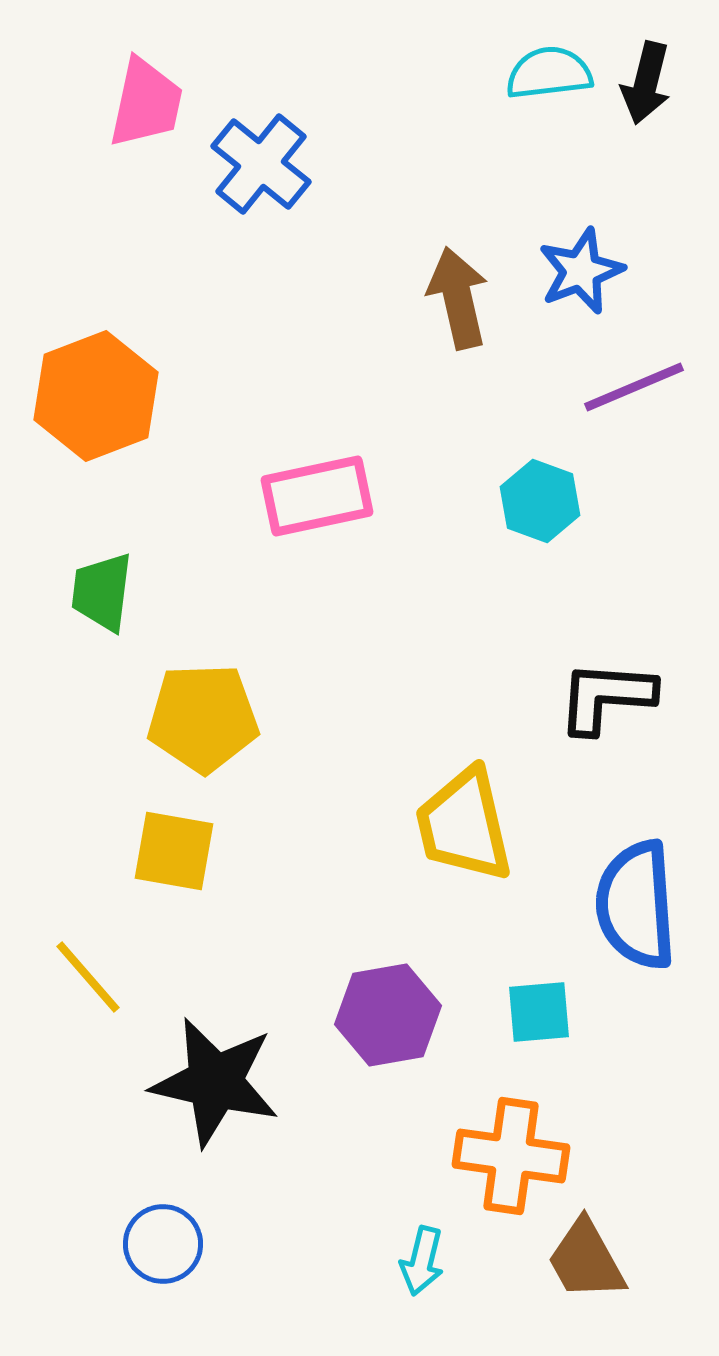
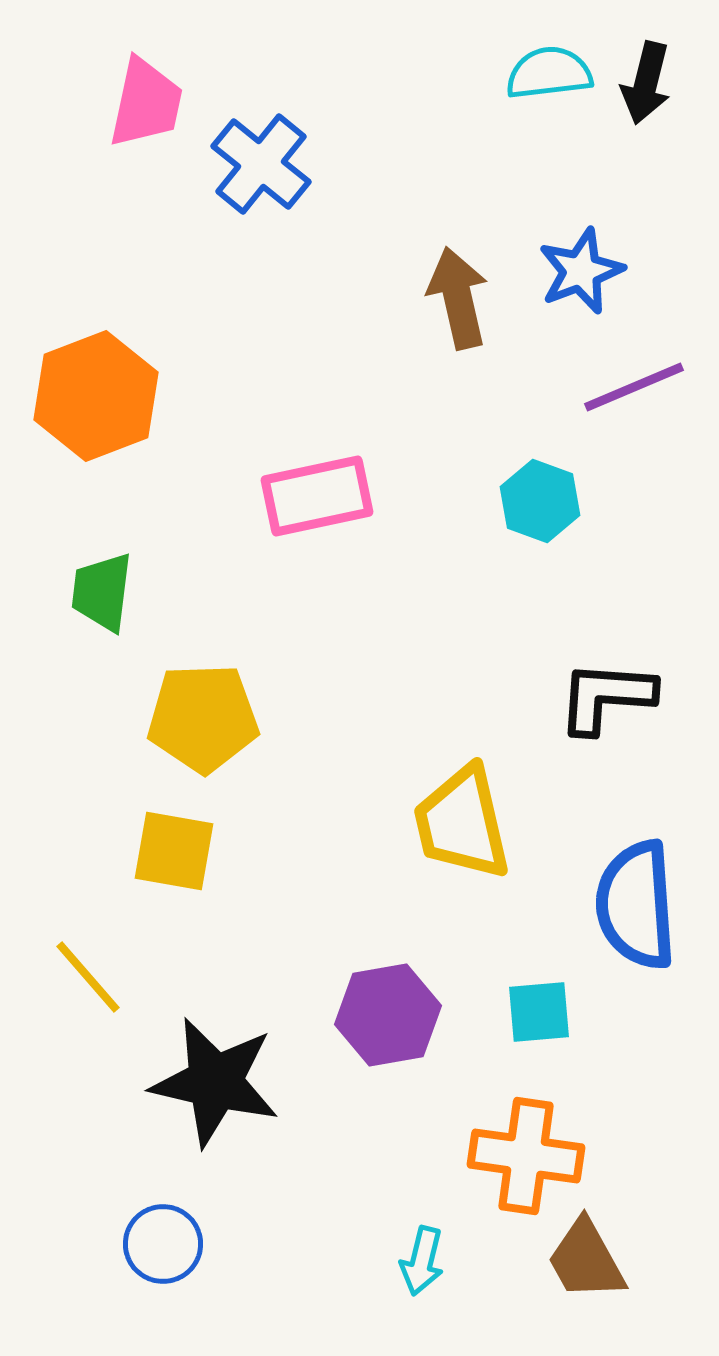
yellow trapezoid: moved 2 px left, 2 px up
orange cross: moved 15 px right
